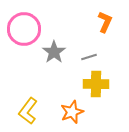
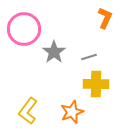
orange L-shape: moved 4 px up
